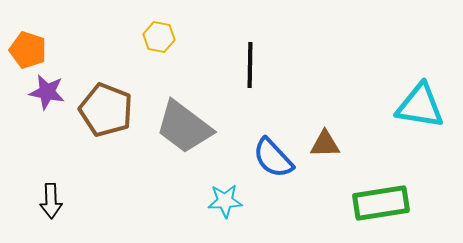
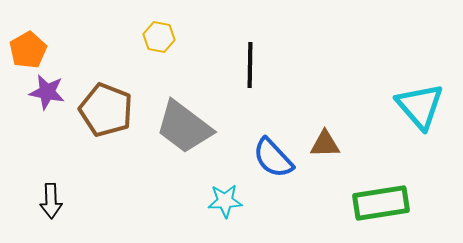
orange pentagon: rotated 24 degrees clockwise
cyan triangle: rotated 40 degrees clockwise
